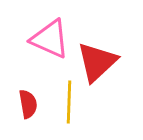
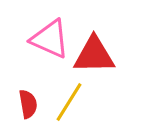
red triangle: moved 3 px left, 7 px up; rotated 42 degrees clockwise
yellow line: rotated 30 degrees clockwise
